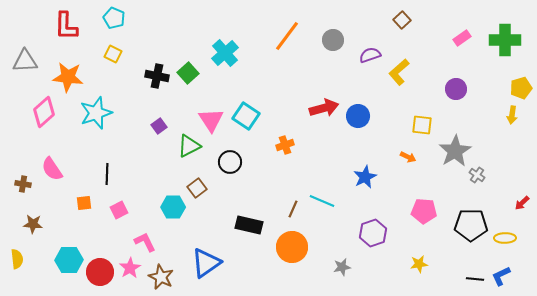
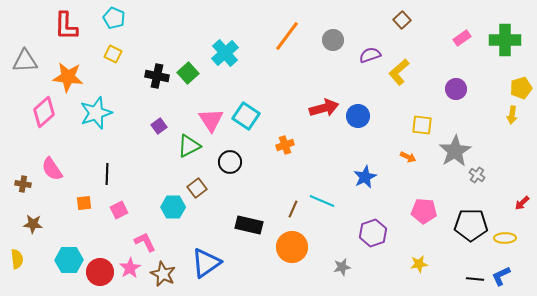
brown star at (161, 277): moved 2 px right, 3 px up
